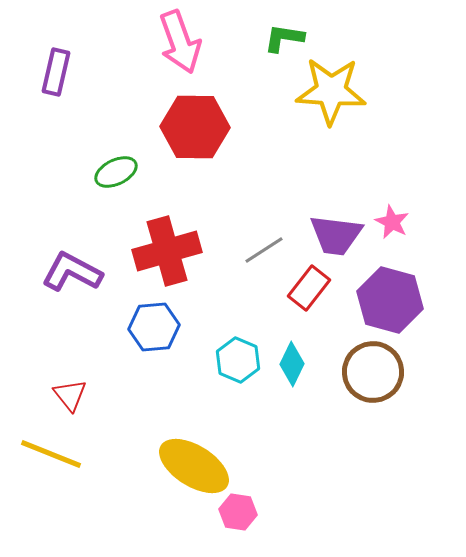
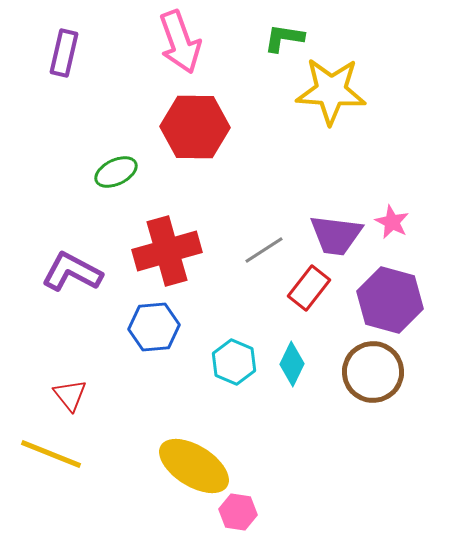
purple rectangle: moved 8 px right, 19 px up
cyan hexagon: moved 4 px left, 2 px down
